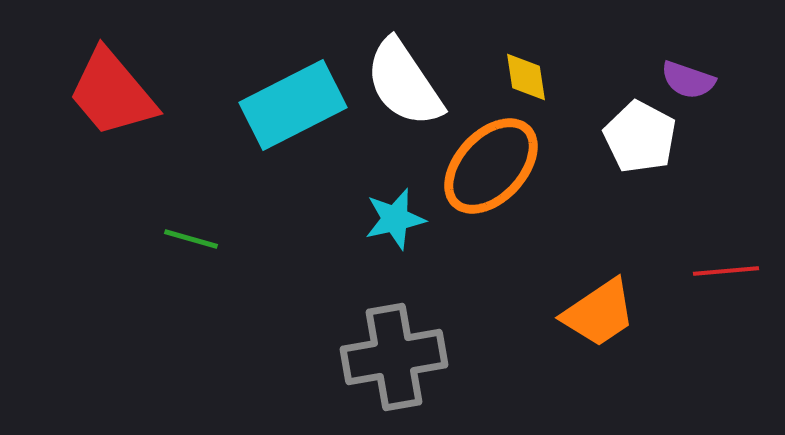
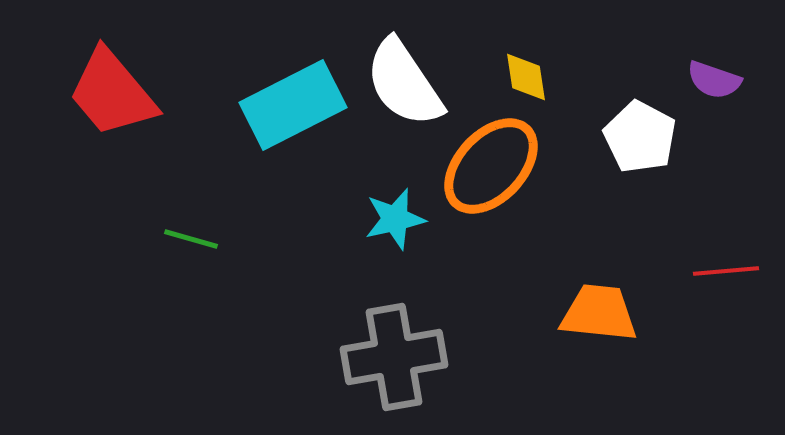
purple semicircle: moved 26 px right
orange trapezoid: rotated 140 degrees counterclockwise
